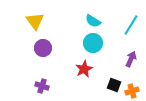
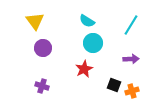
cyan semicircle: moved 6 px left
purple arrow: rotated 63 degrees clockwise
